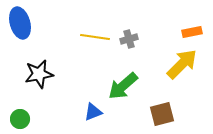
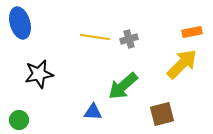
blue triangle: rotated 24 degrees clockwise
green circle: moved 1 px left, 1 px down
